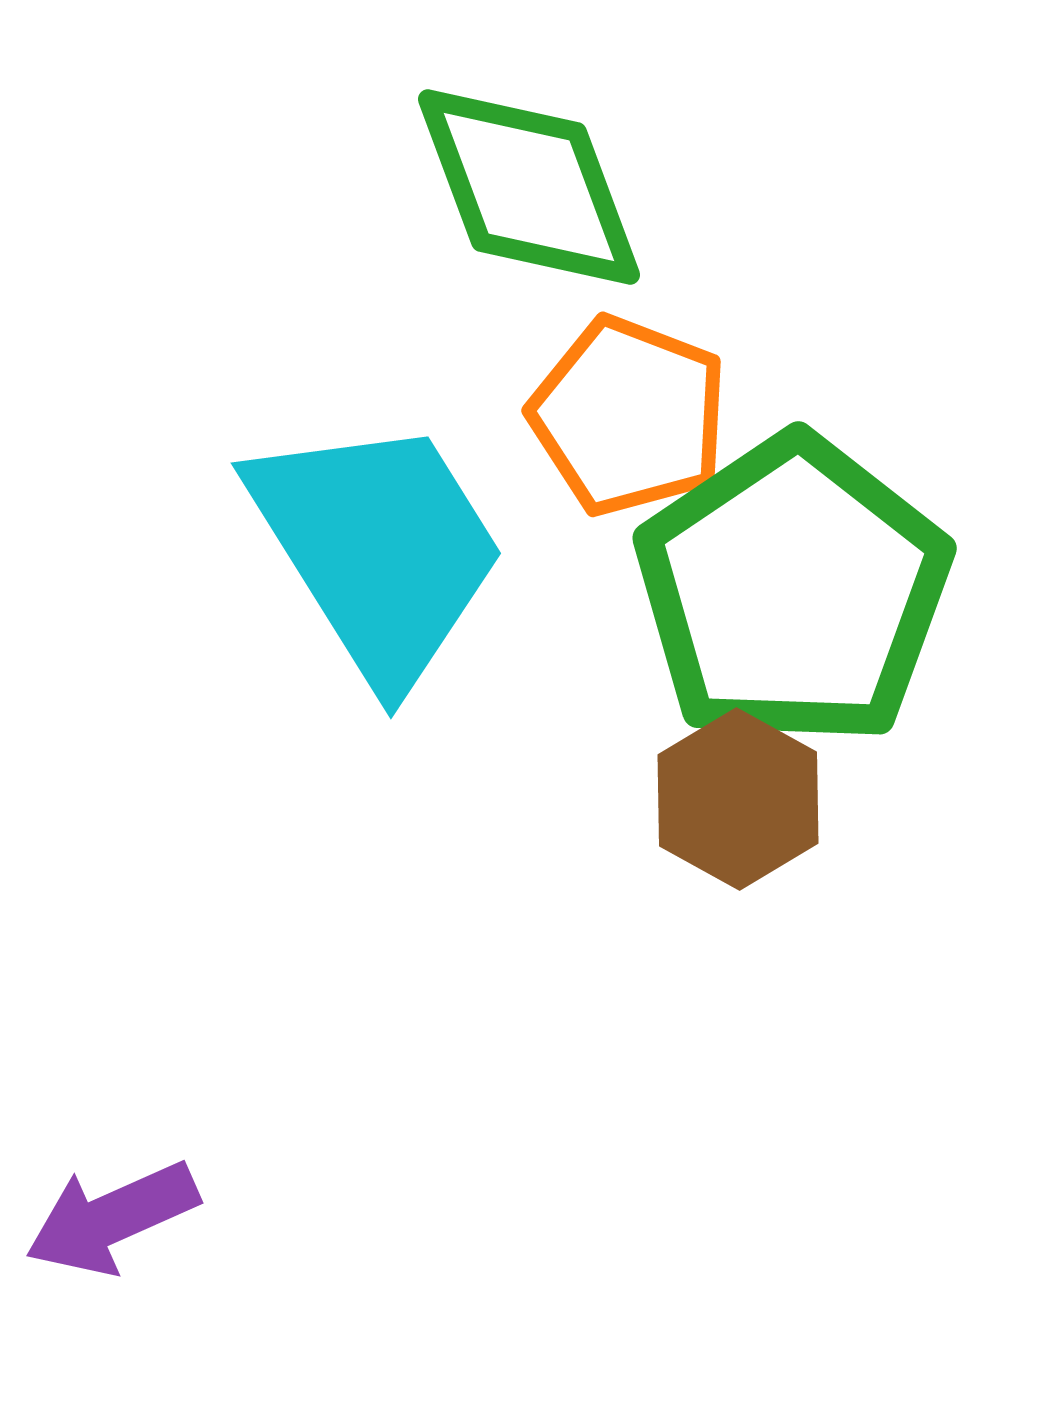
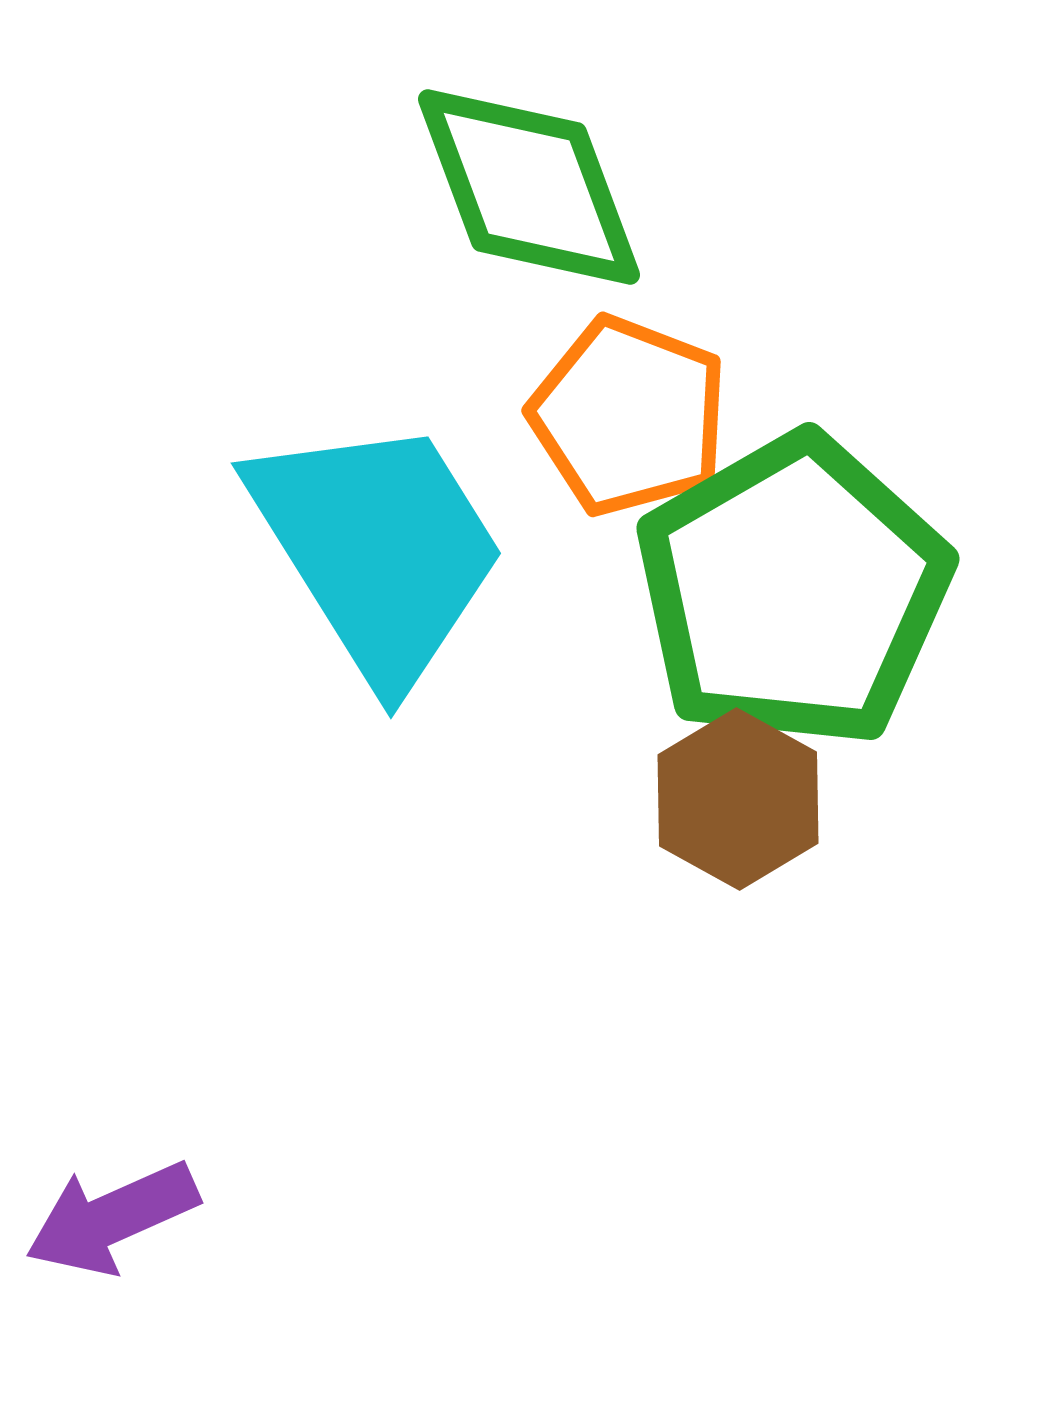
green pentagon: rotated 4 degrees clockwise
